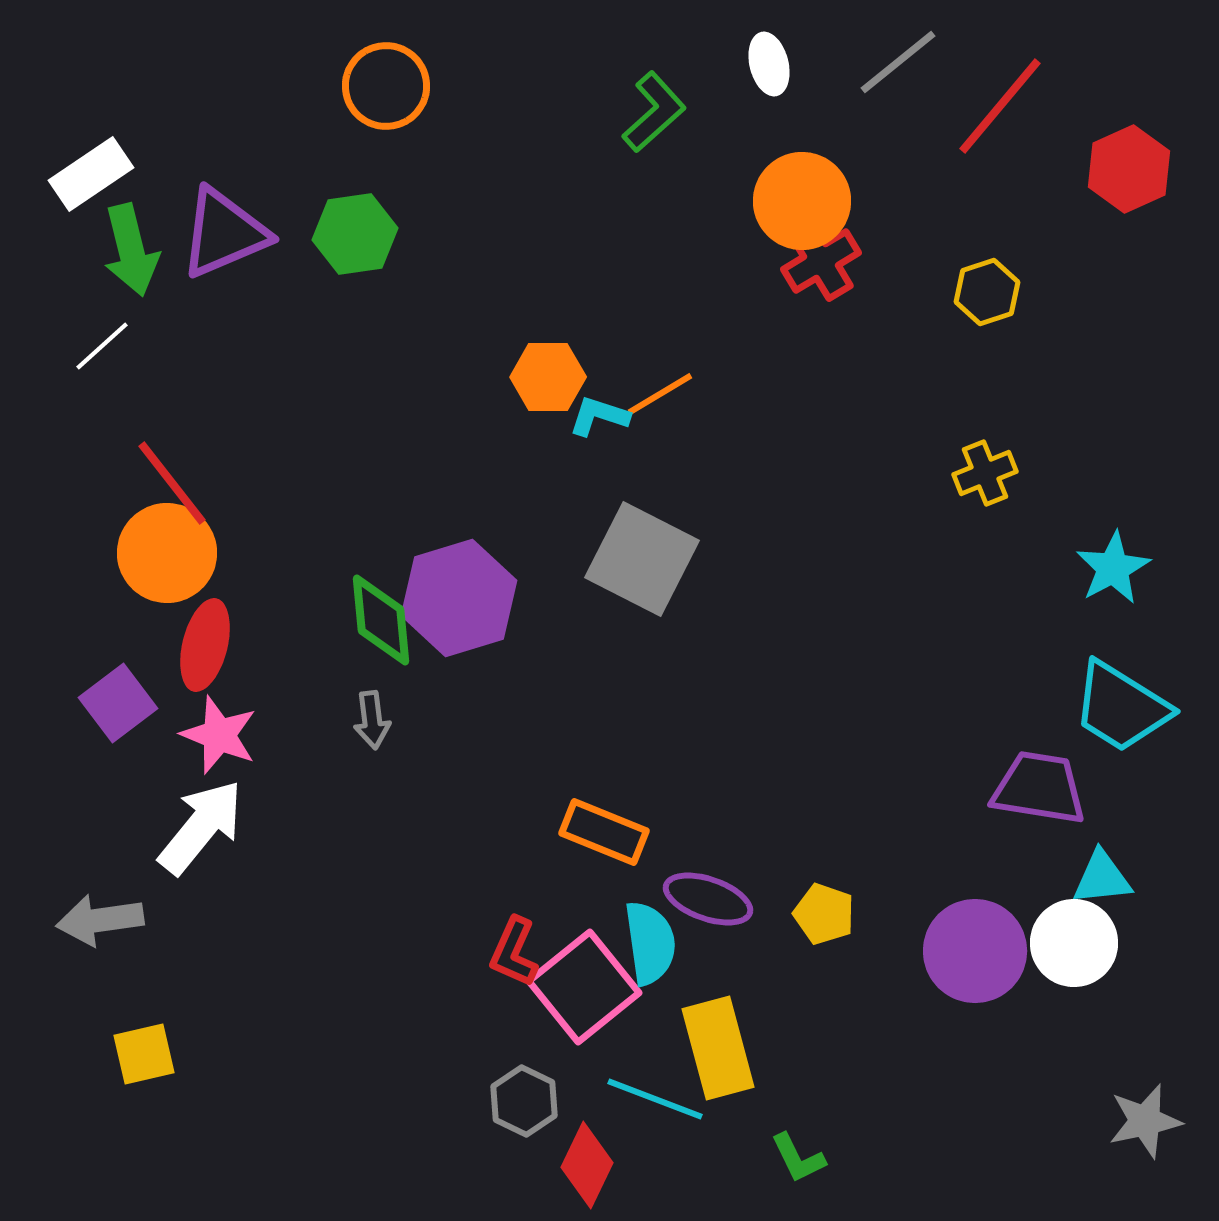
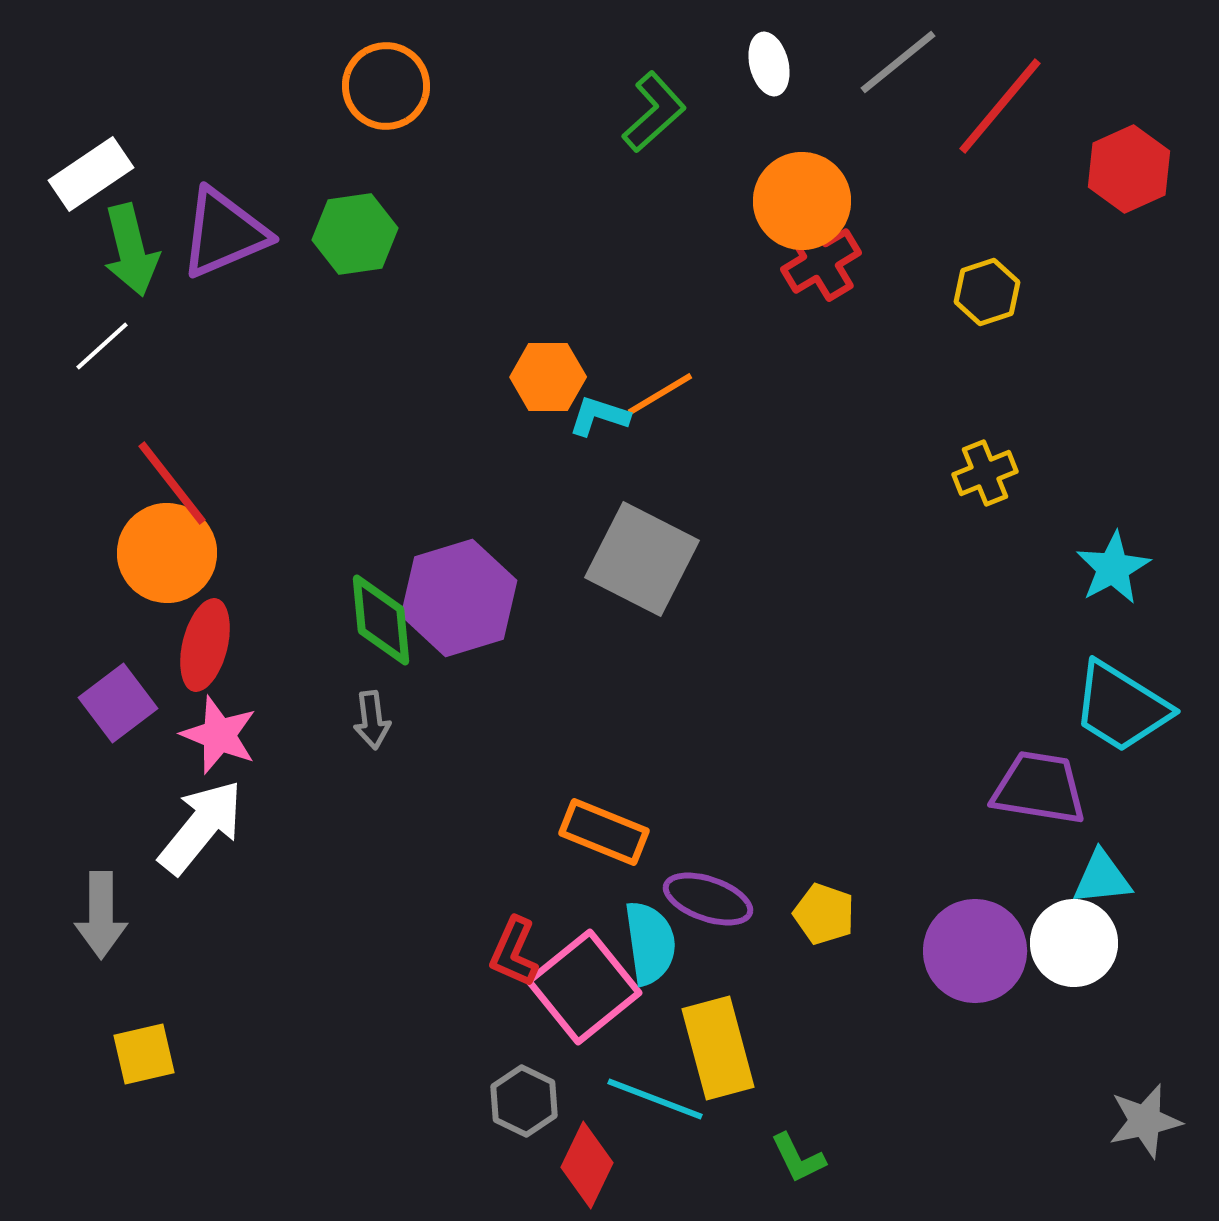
gray arrow at (100, 920): moved 1 px right, 5 px up; rotated 82 degrees counterclockwise
